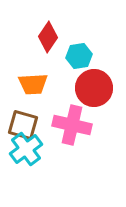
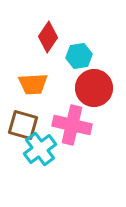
cyan cross: moved 14 px right
